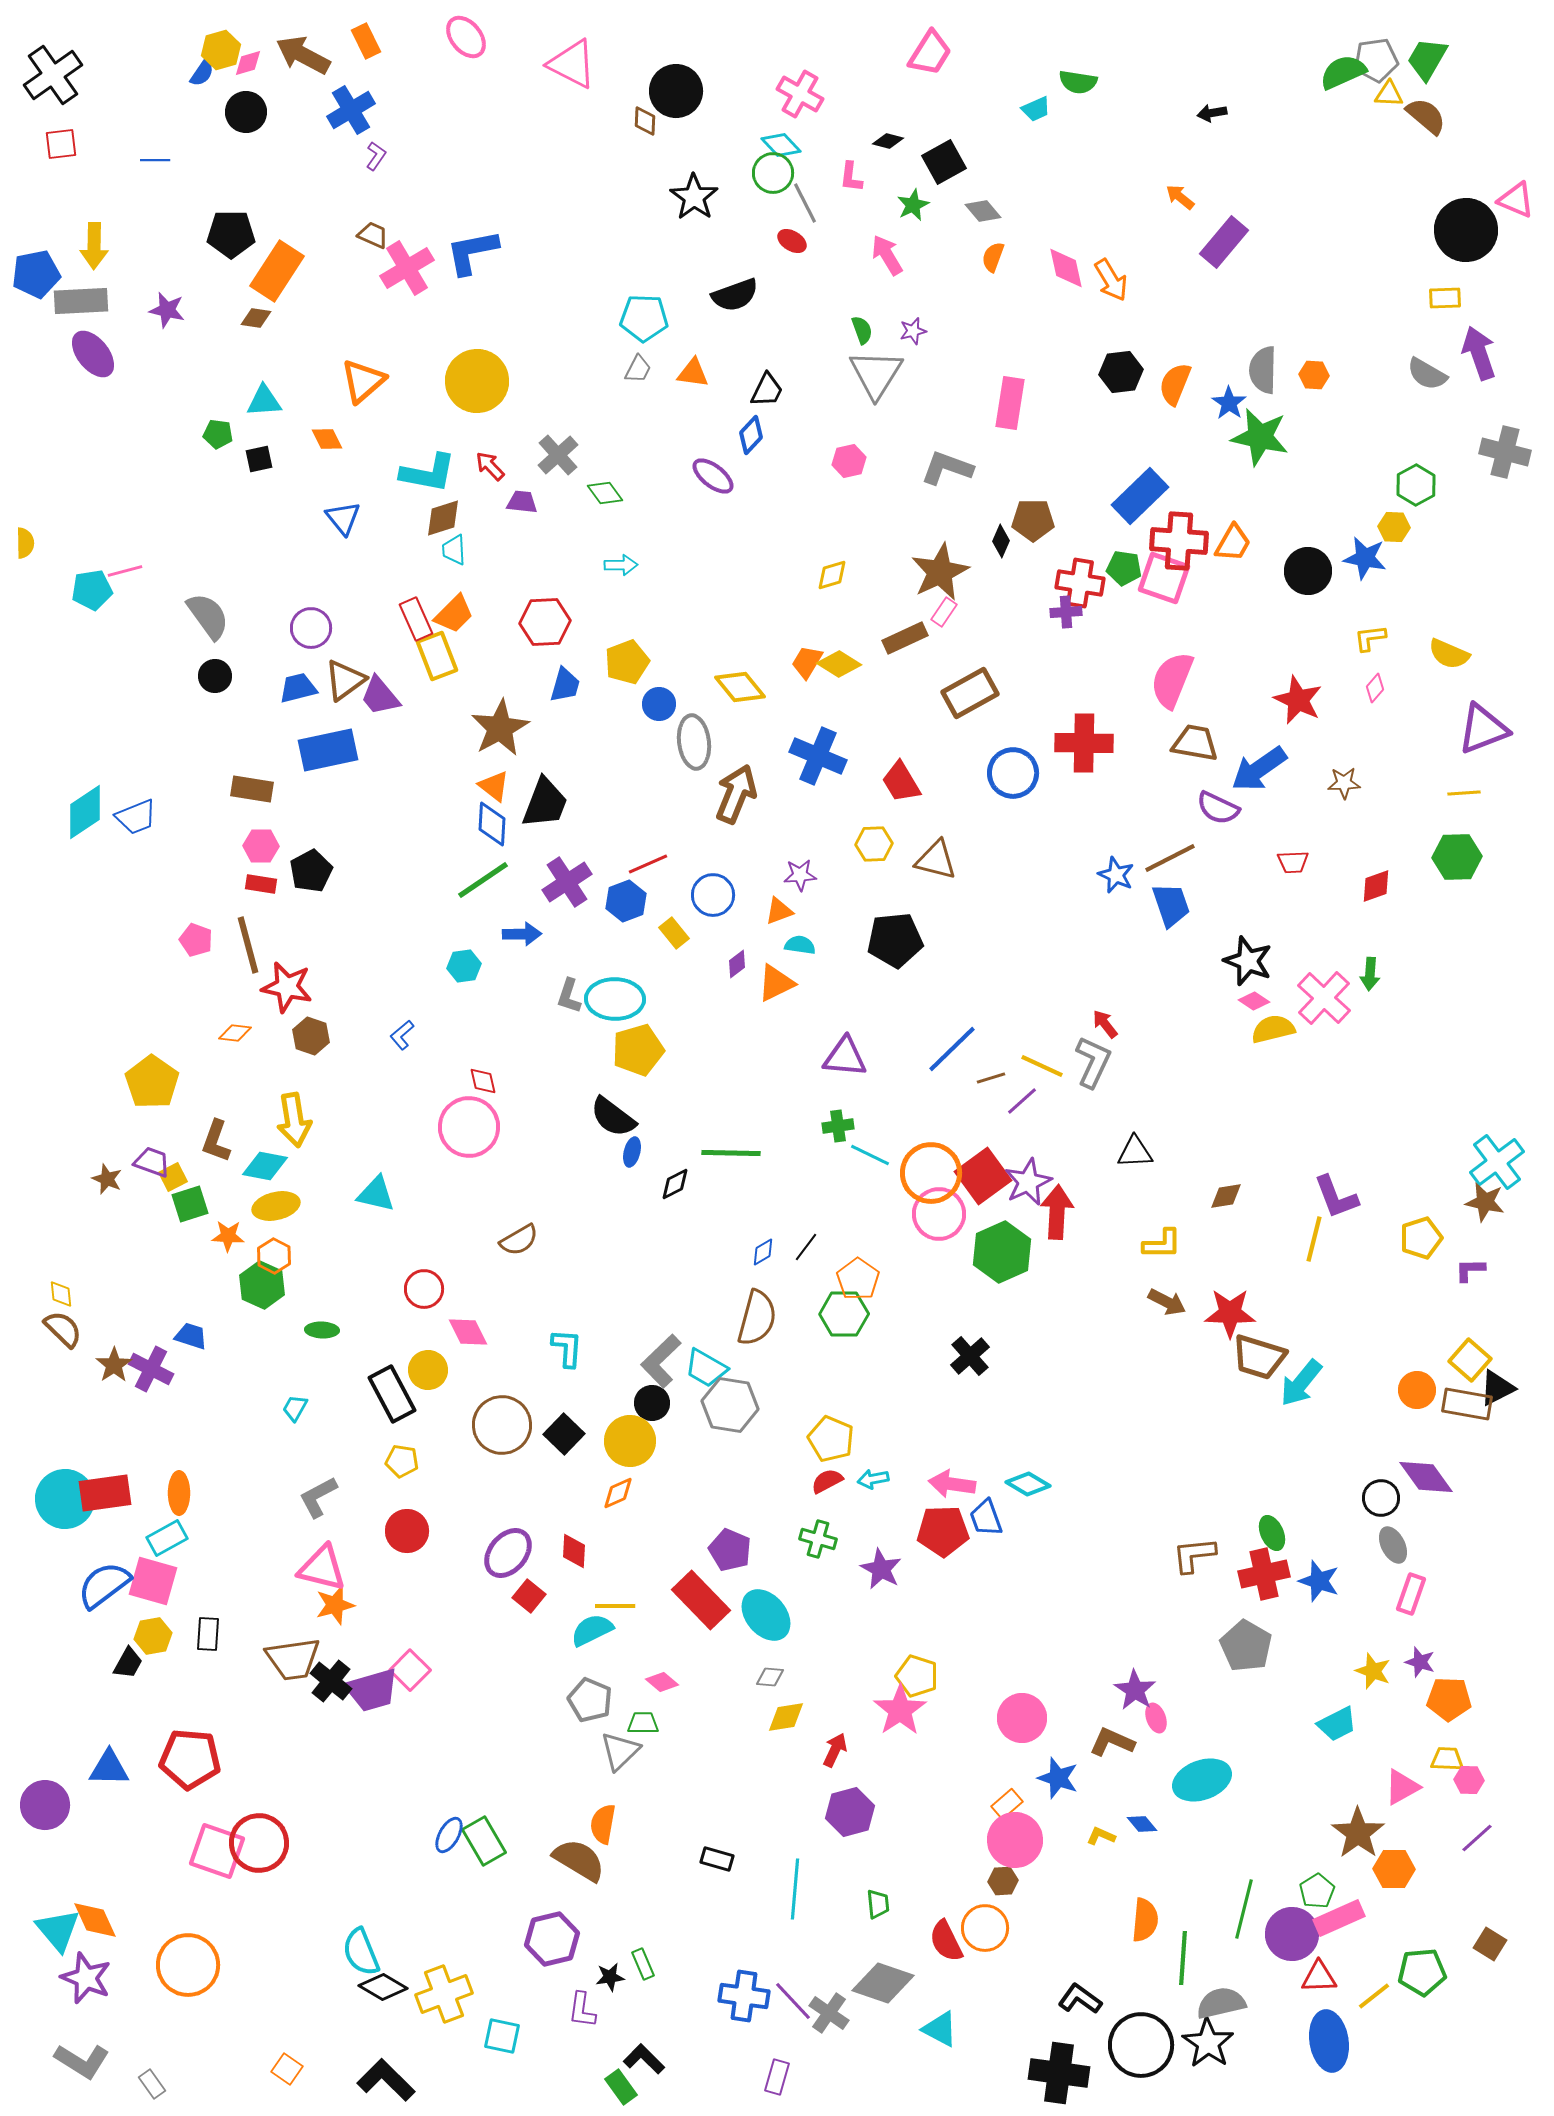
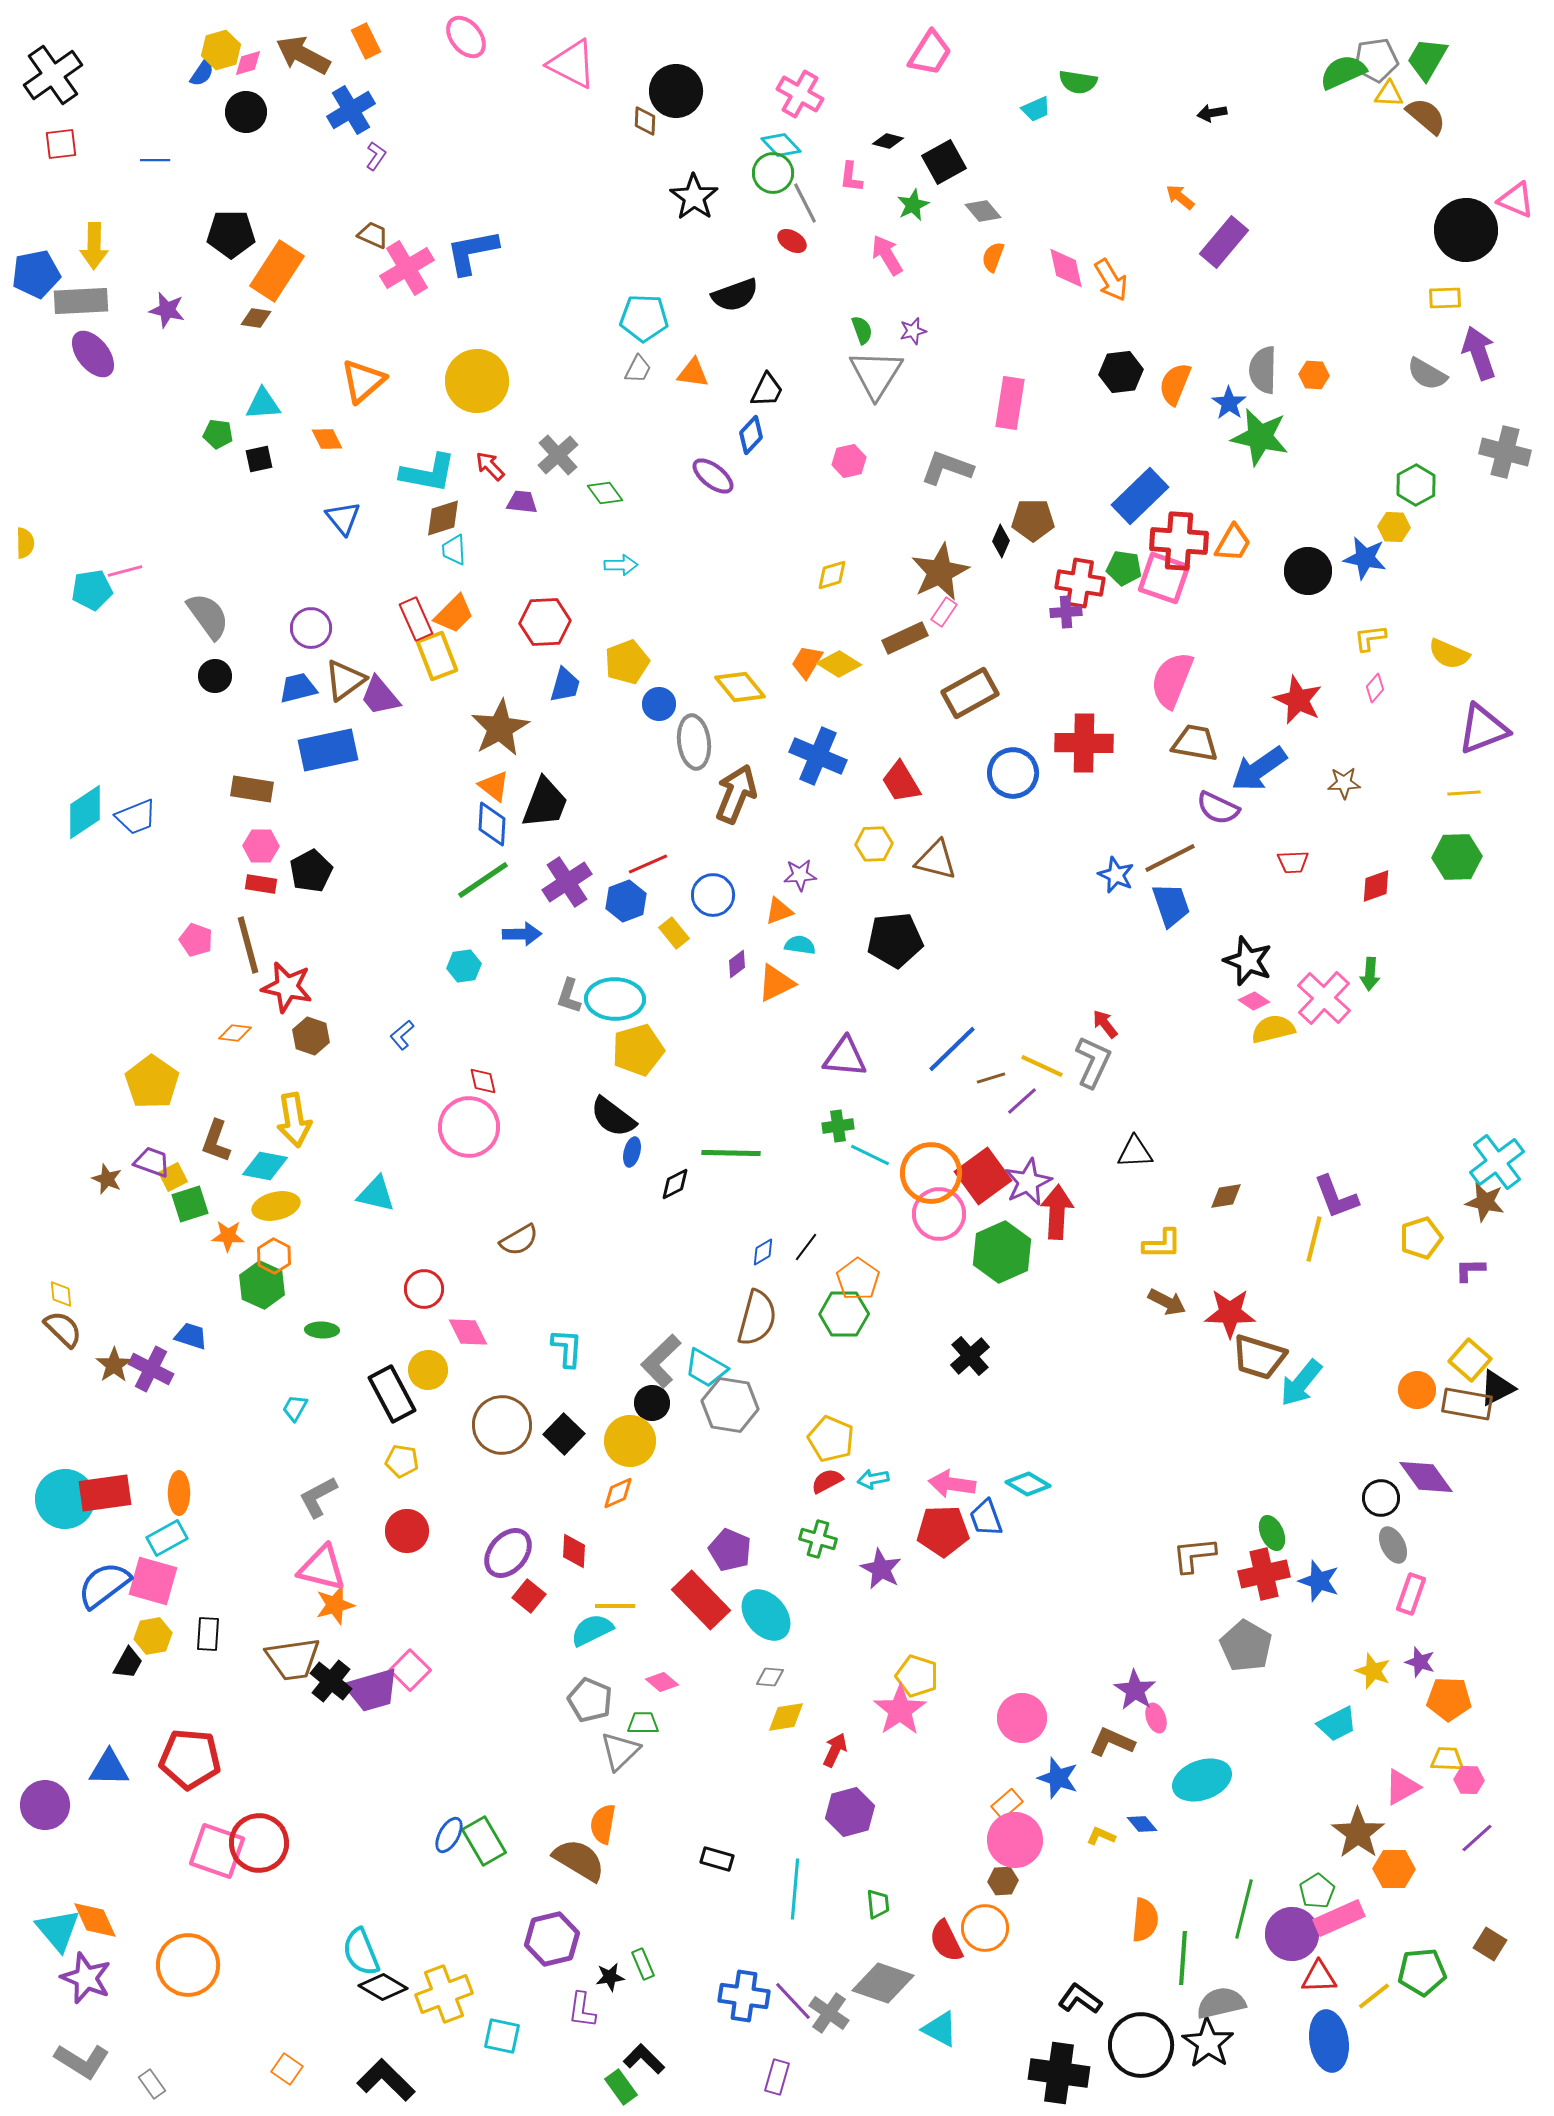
cyan triangle at (264, 401): moved 1 px left, 3 px down
